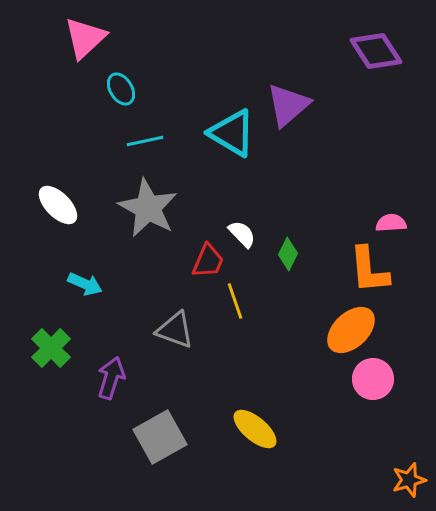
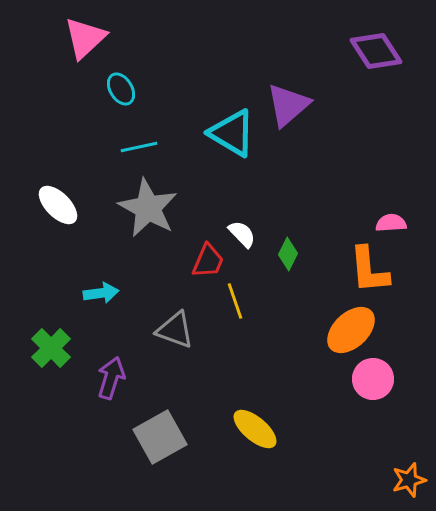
cyan line: moved 6 px left, 6 px down
cyan arrow: moved 16 px right, 9 px down; rotated 32 degrees counterclockwise
